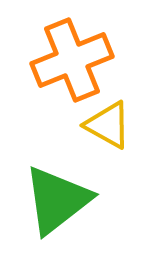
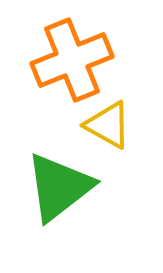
green triangle: moved 2 px right, 13 px up
